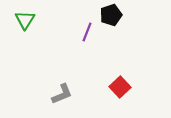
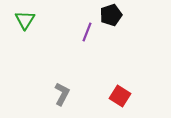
red square: moved 9 px down; rotated 15 degrees counterclockwise
gray L-shape: rotated 40 degrees counterclockwise
